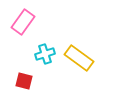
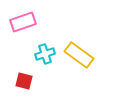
pink rectangle: rotated 35 degrees clockwise
yellow rectangle: moved 3 px up
